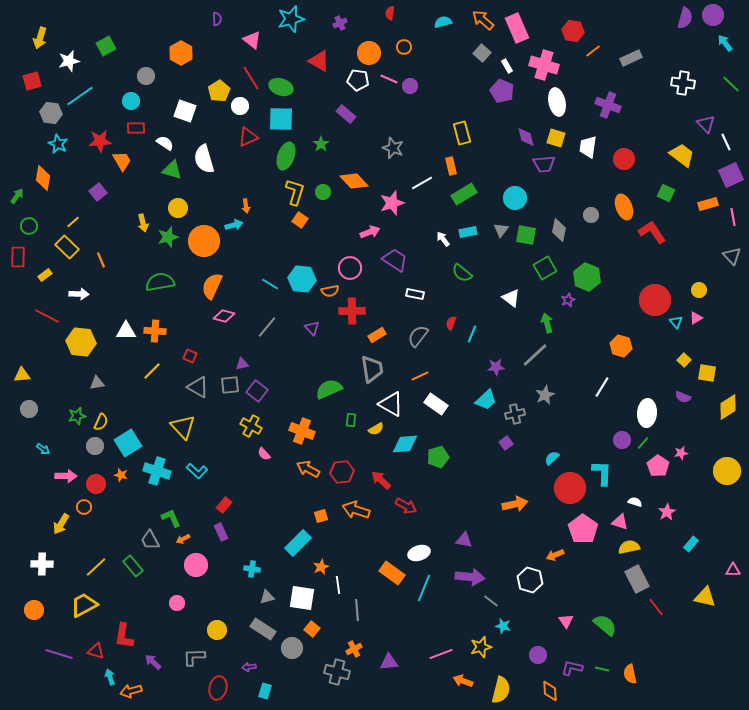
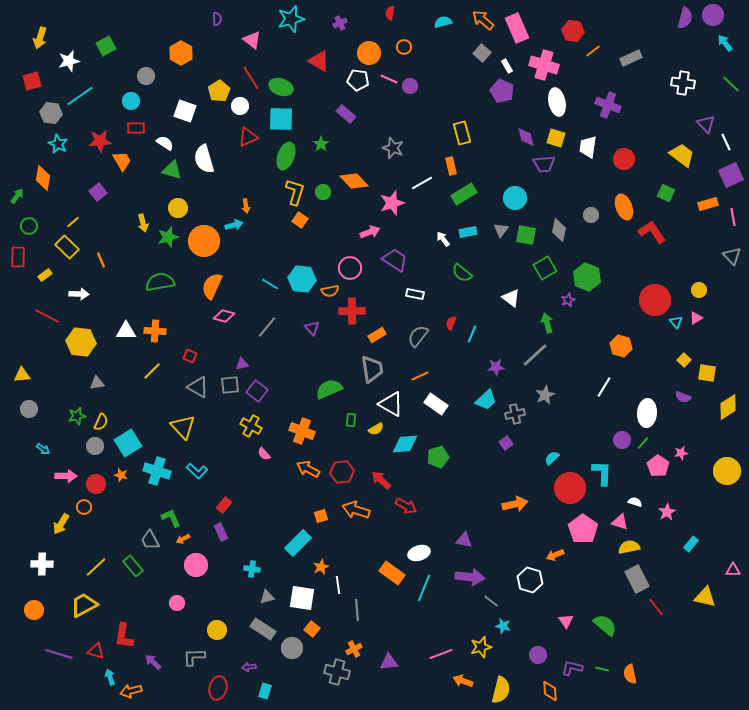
white line at (602, 387): moved 2 px right
